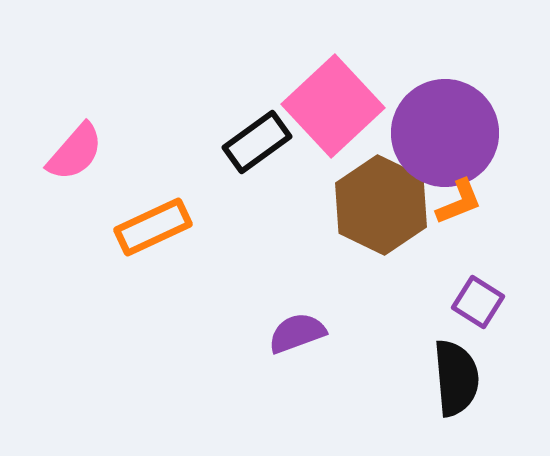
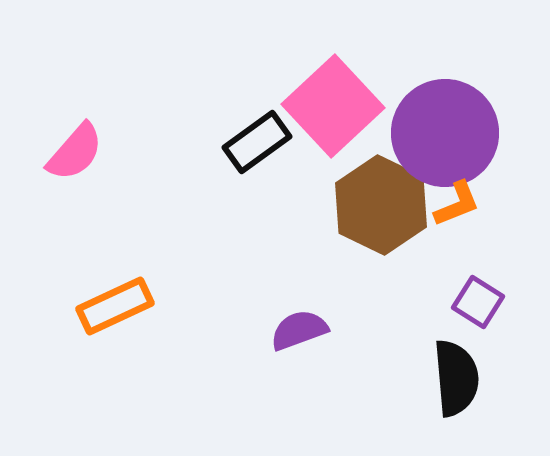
orange L-shape: moved 2 px left, 2 px down
orange rectangle: moved 38 px left, 79 px down
purple semicircle: moved 2 px right, 3 px up
